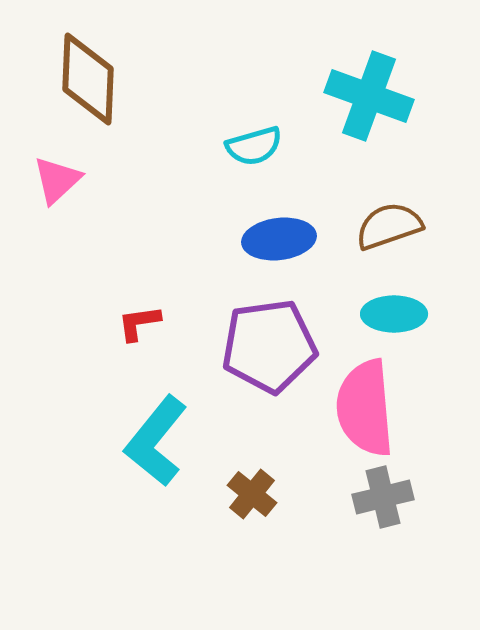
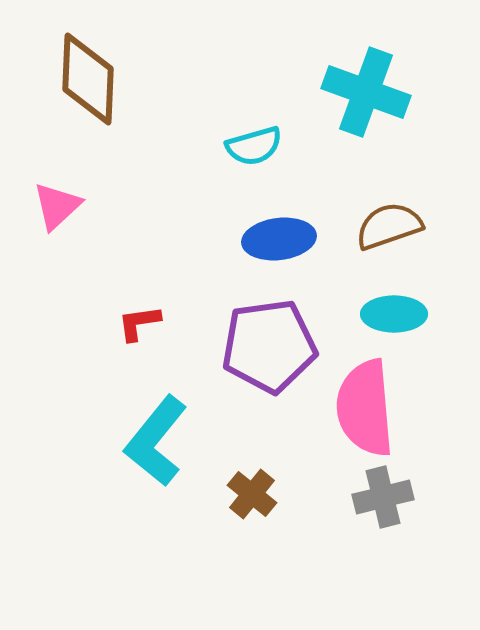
cyan cross: moved 3 px left, 4 px up
pink triangle: moved 26 px down
